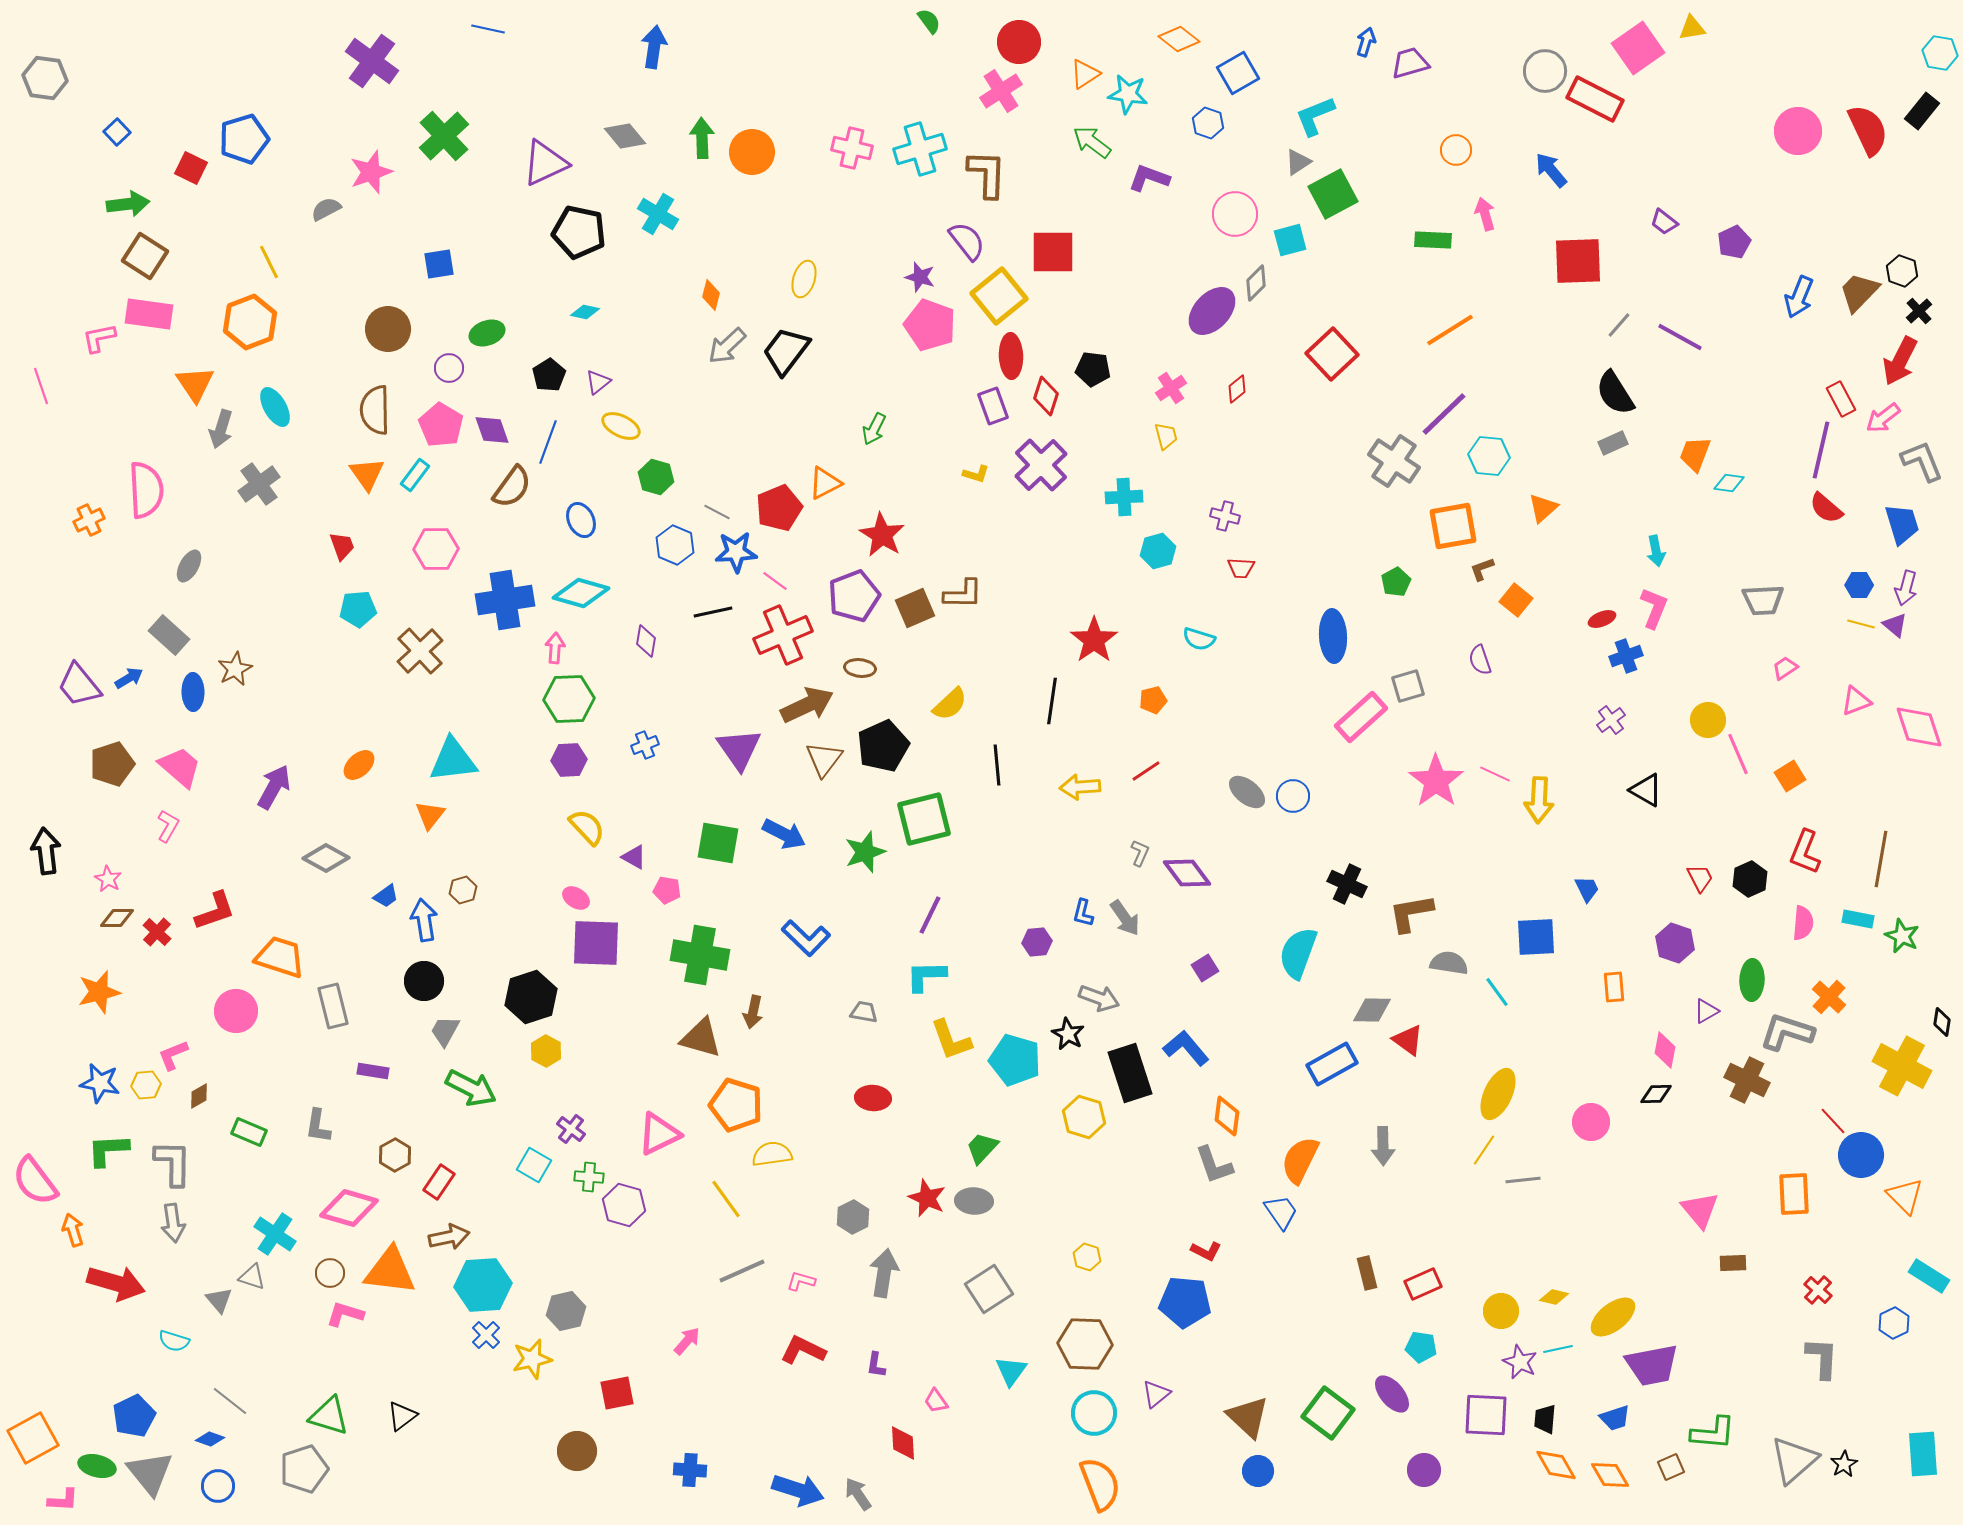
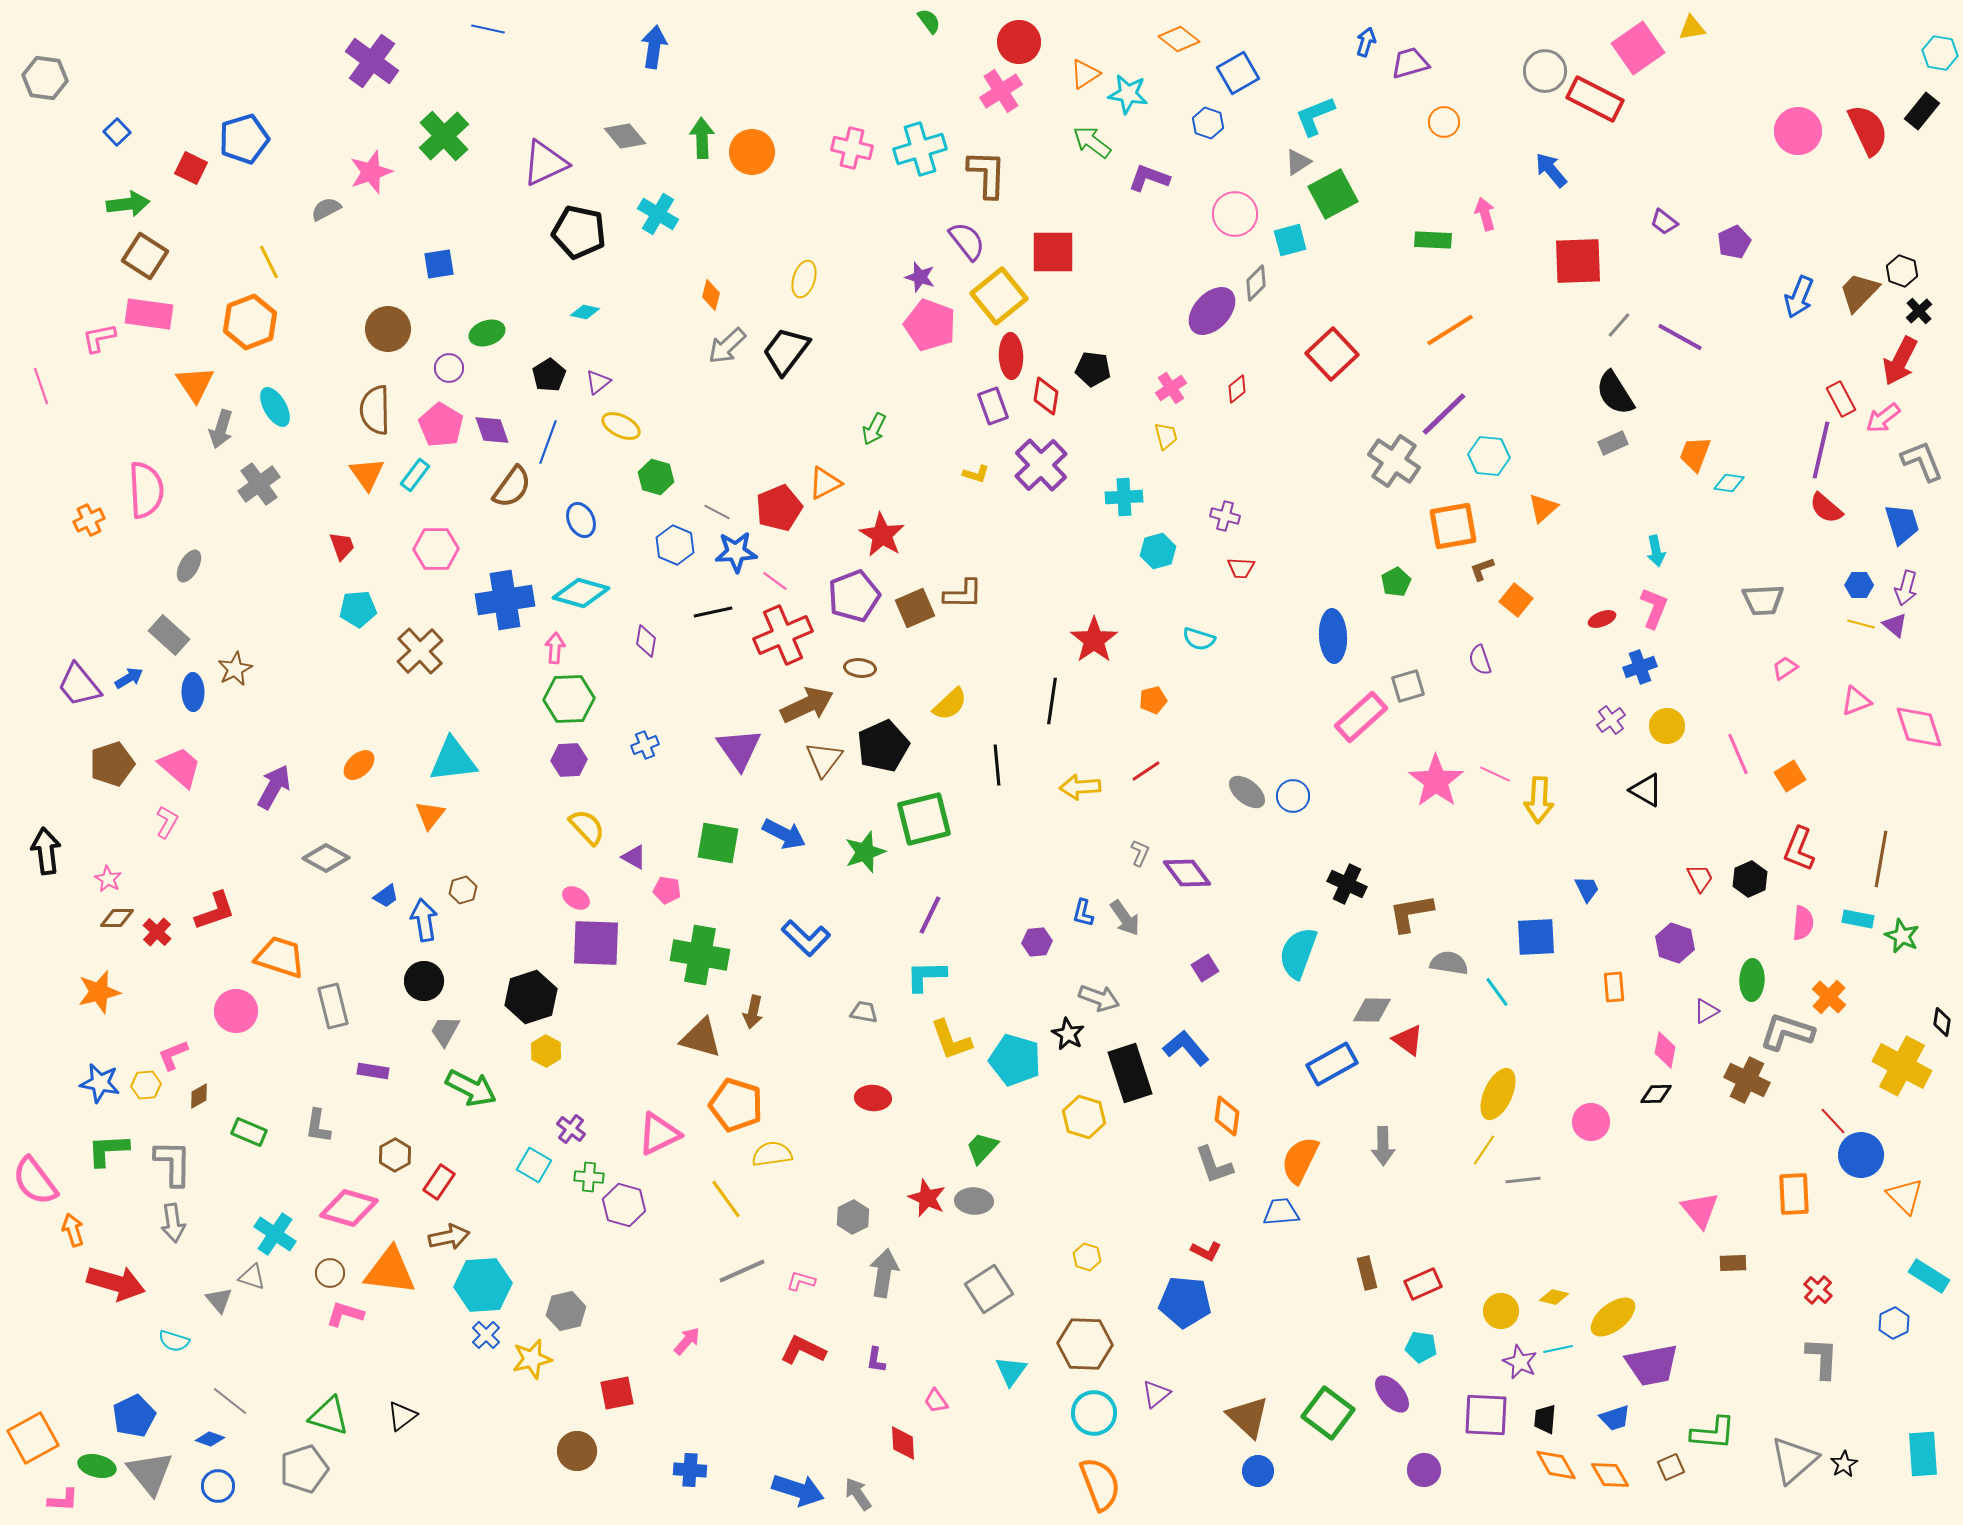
orange circle at (1456, 150): moved 12 px left, 28 px up
red diamond at (1046, 396): rotated 9 degrees counterclockwise
blue cross at (1626, 656): moved 14 px right, 11 px down
yellow circle at (1708, 720): moved 41 px left, 6 px down
pink L-shape at (168, 826): moved 1 px left, 4 px up
red L-shape at (1805, 852): moved 6 px left, 3 px up
blue trapezoid at (1281, 1212): rotated 60 degrees counterclockwise
purple L-shape at (876, 1365): moved 5 px up
